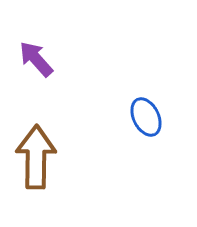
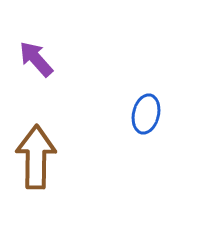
blue ellipse: moved 3 px up; rotated 39 degrees clockwise
